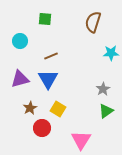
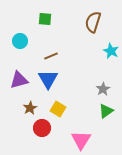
cyan star: moved 2 px up; rotated 28 degrees clockwise
purple triangle: moved 1 px left, 1 px down
